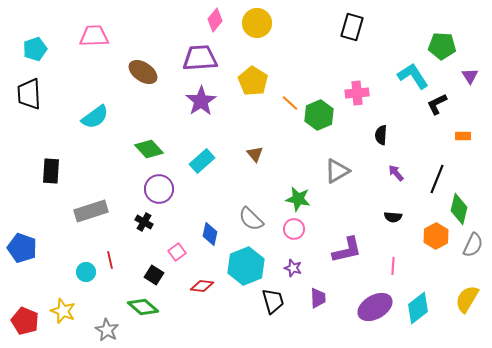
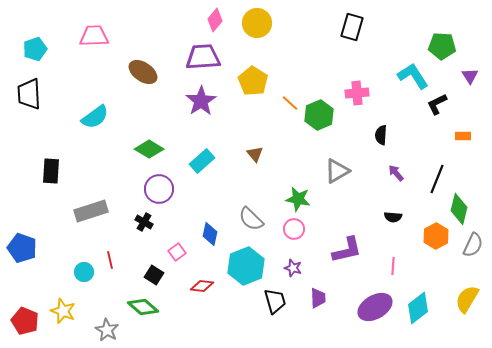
purple trapezoid at (200, 58): moved 3 px right, 1 px up
green diamond at (149, 149): rotated 16 degrees counterclockwise
cyan circle at (86, 272): moved 2 px left
black trapezoid at (273, 301): moved 2 px right
